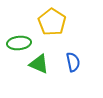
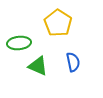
yellow pentagon: moved 6 px right, 1 px down
green triangle: moved 1 px left, 2 px down
